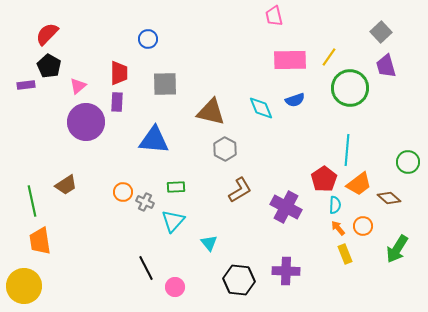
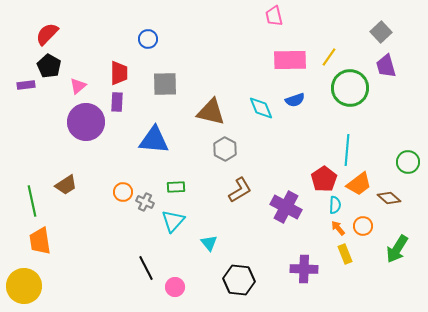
purple cross at (286, 271): moved 18 px right, 2 px up
